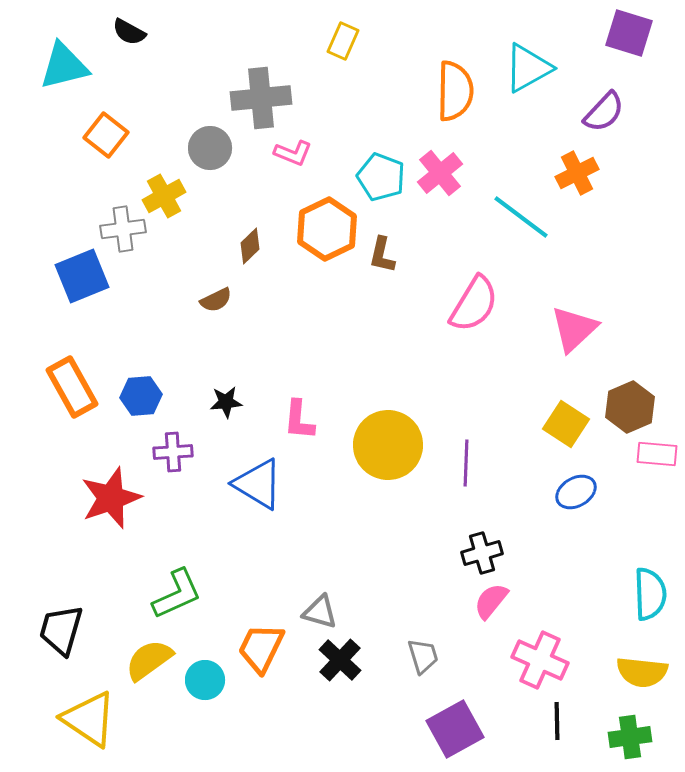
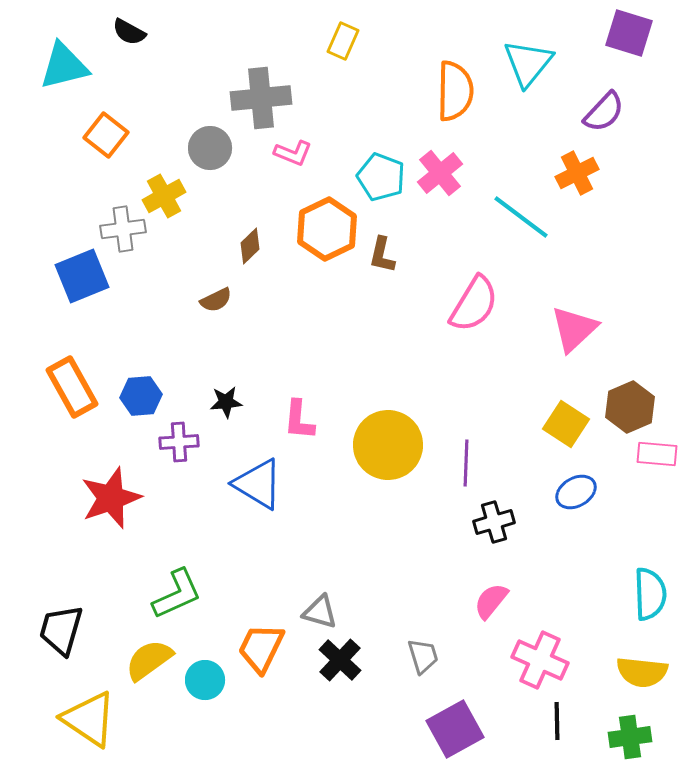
cyan triangle at (528, 68): moved 5 px up; rotated 22 degrees counterclockwise
purple cross at (173, 452): moved 6 px right, 10 px up
black cross at (482, 553): moved 12 px right, 31 px up
